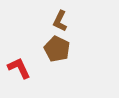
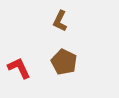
brown pentagon: moved 7 px right, 13 px down
